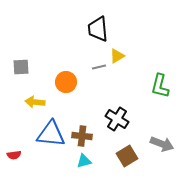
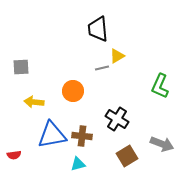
gray line: moved 3 px right, 1 px down
orange circle: moved 7 px right, 9 px down
green L-shape: rotated 10 degrees clockwise
yellow arrow: moved 1 px left
blue triangle: moved 1 px right, 1 px down; rotated 16 degrees counterclockwise
cyan triangle: moved 6 px left, 3 px down
